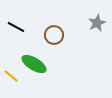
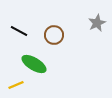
black line: moved 3 px right, 4 px down
yellow line: moved 5 px right, 9 px down; rotated 63 degrees counterclockwise
